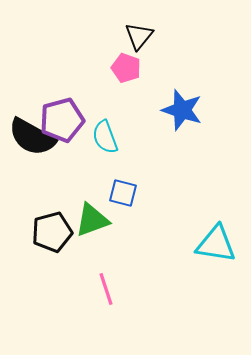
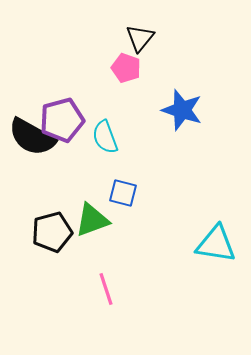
black triangle: moved 1 px right, 2 px down
